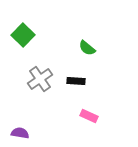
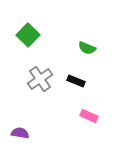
green square: moved 5 px right
green semicircle: rotated 18 degrees counterclockwise
black rectangle: rotated 18 degrees clockwise
